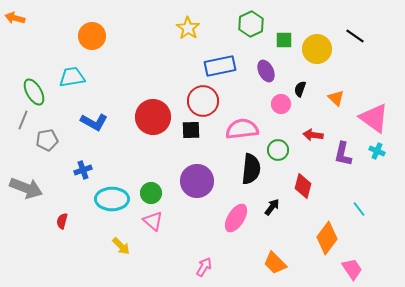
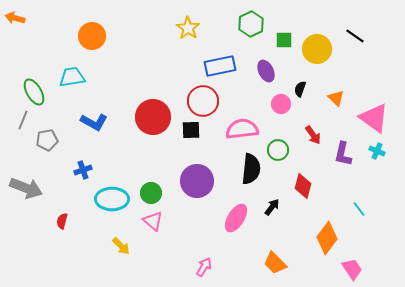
red arrow at (313, 135): rotated 132 degrees counterclockwise
